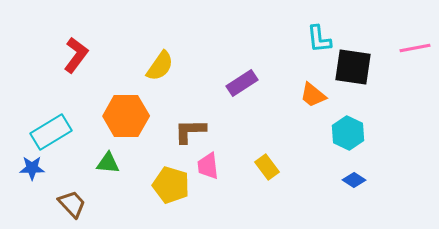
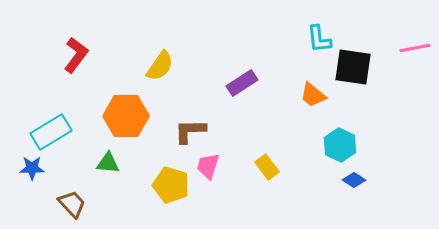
cyan hexagon: moved 8 px left, 12 px down
pink trapezoid: rotated 24 degrees clockwise
